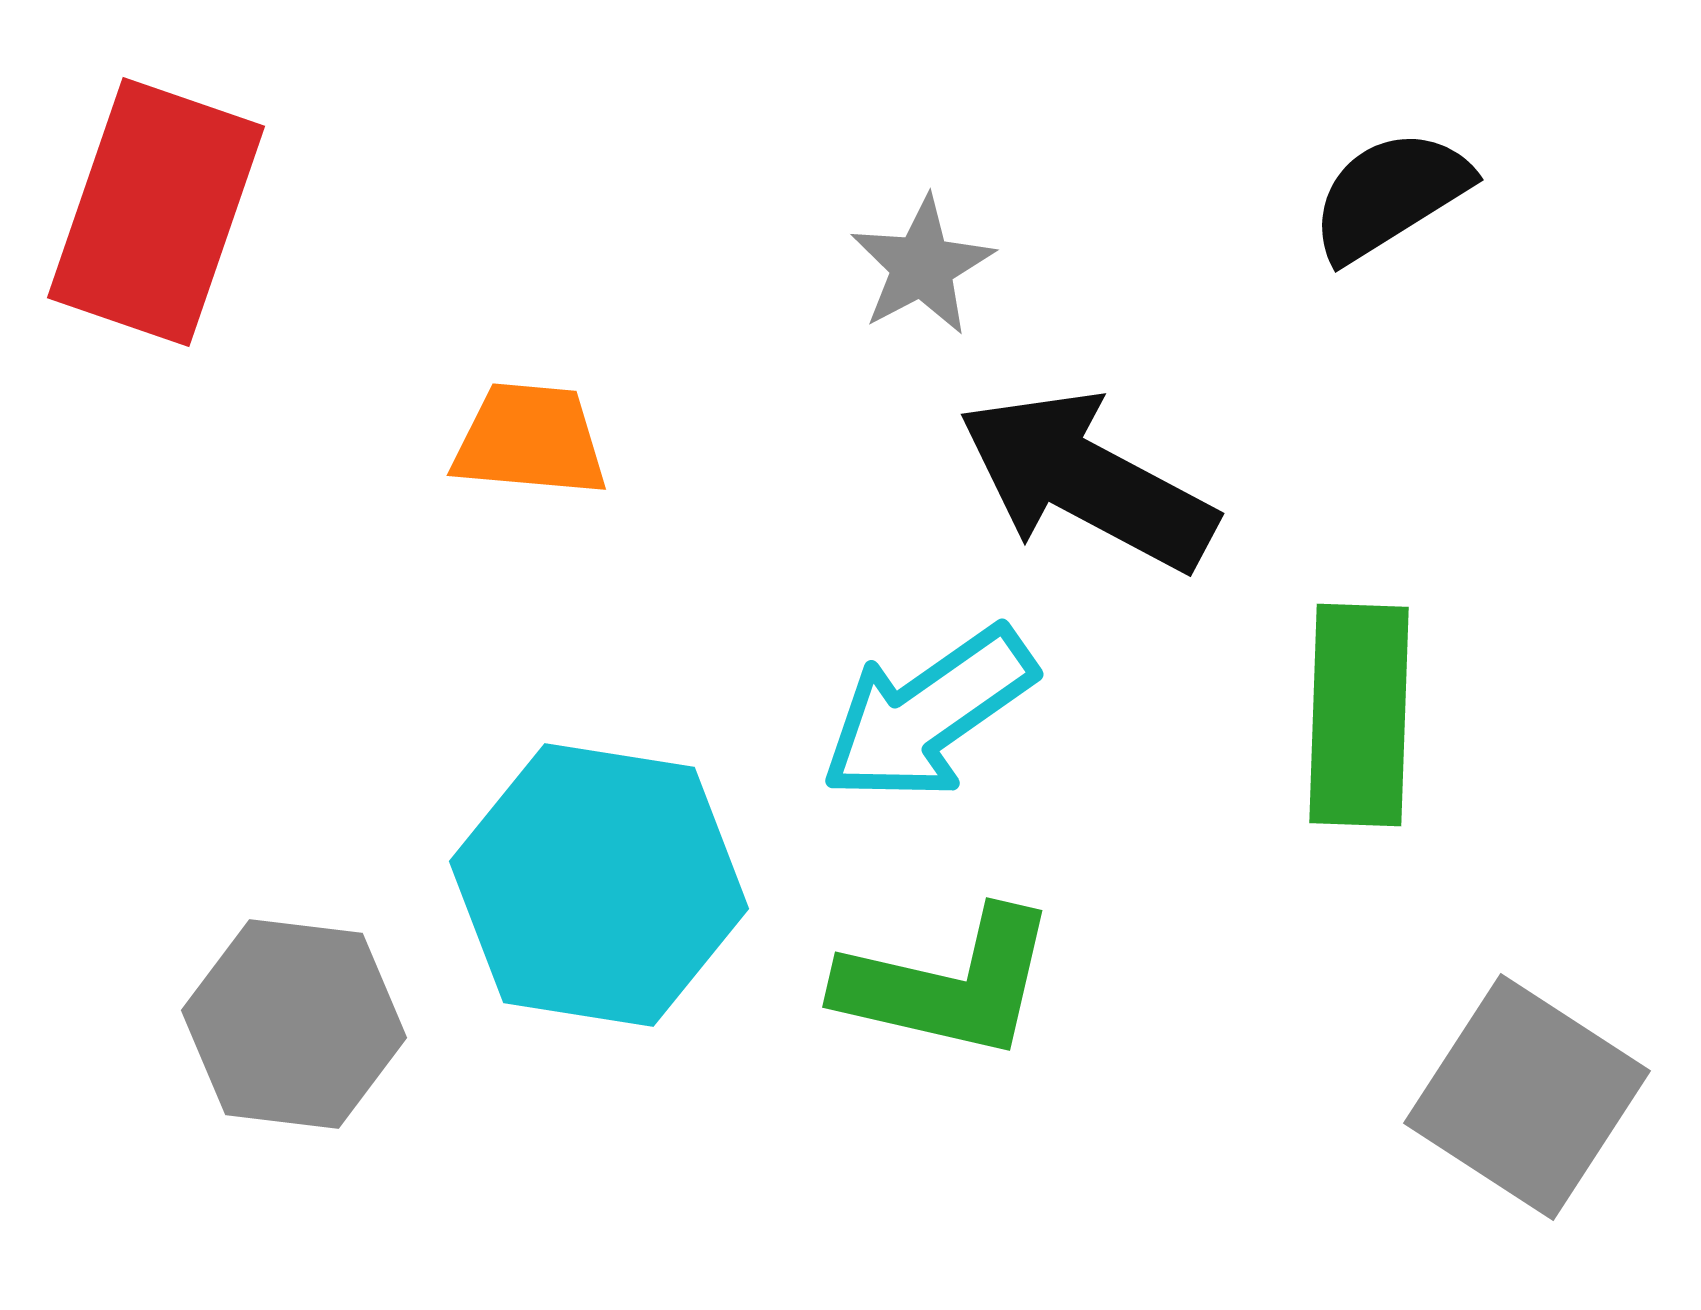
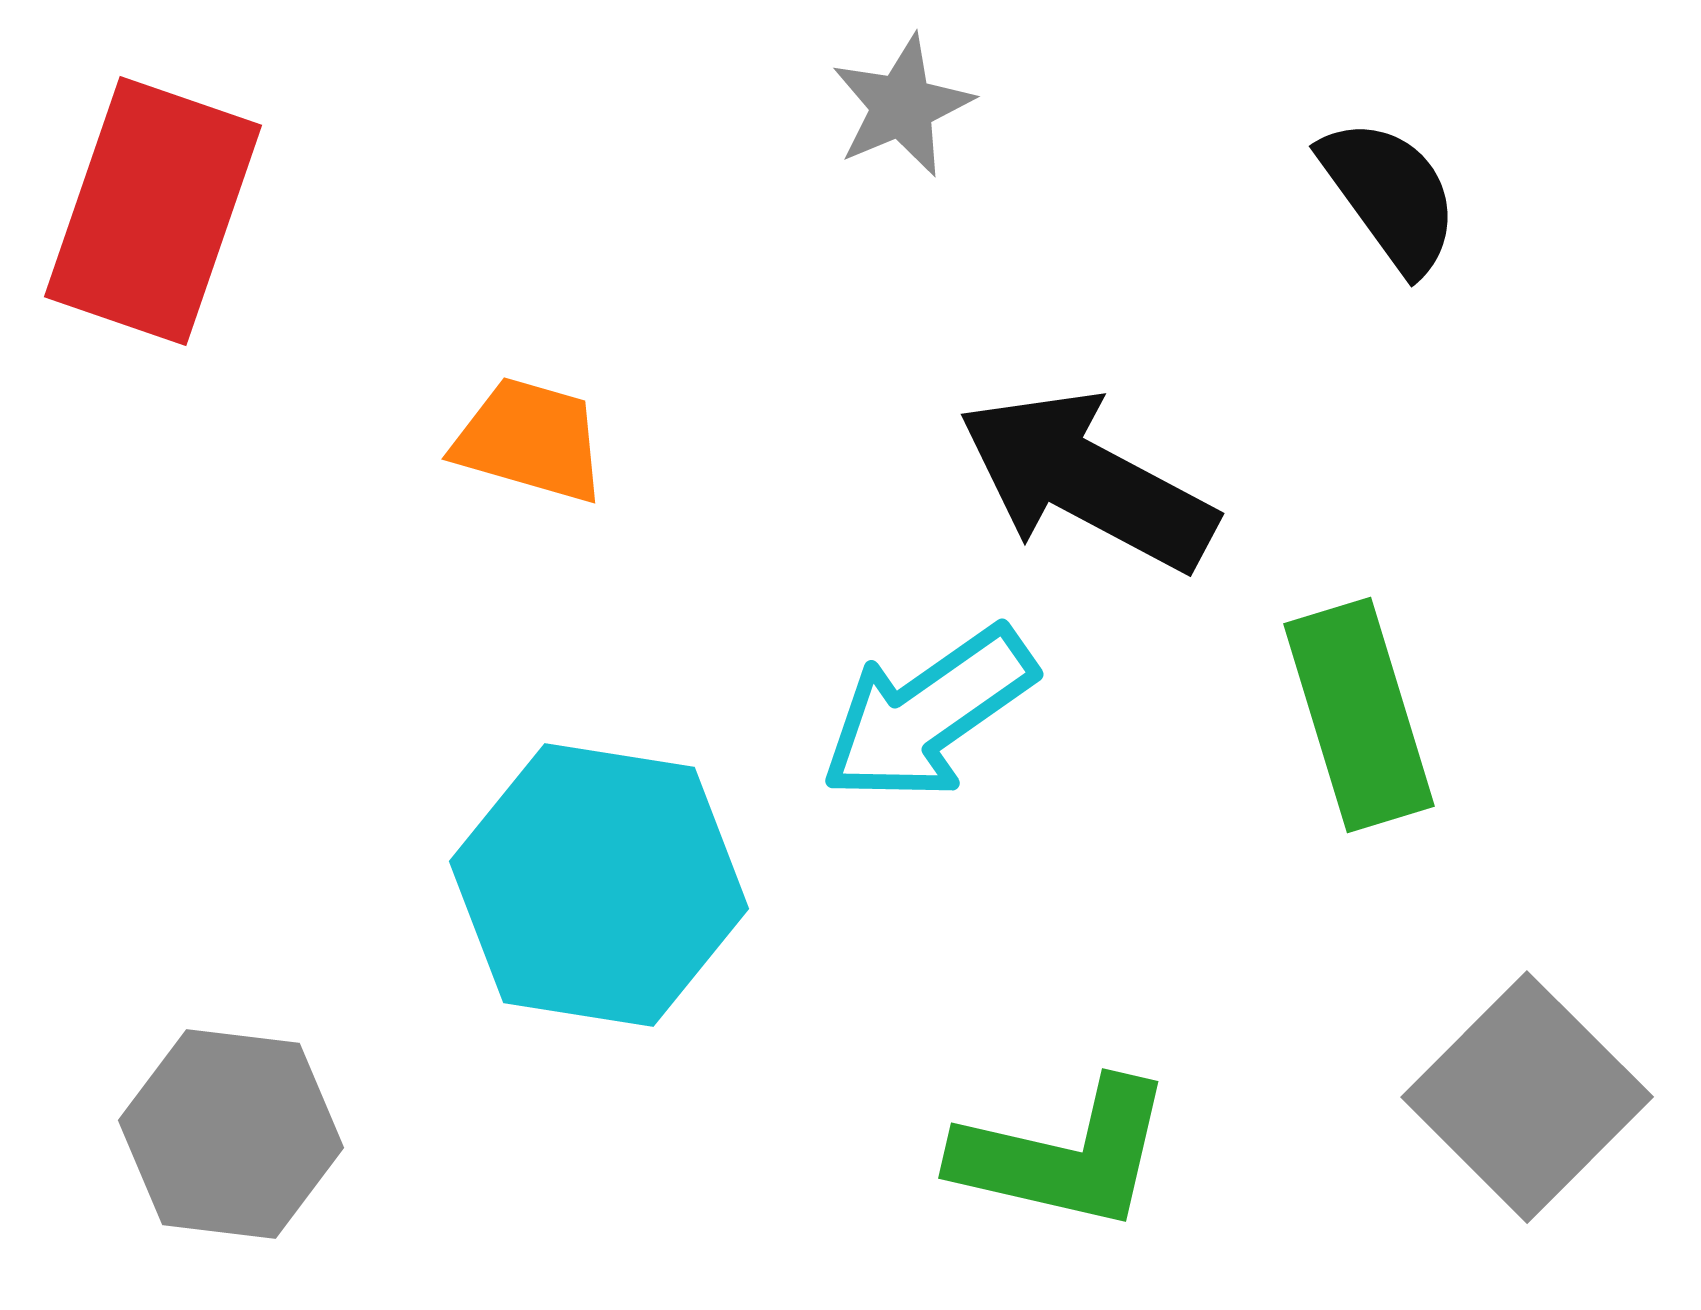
black semicircle: rotated 86 degrees clockwise
red rectangle: moved 3 px left, 1 px up
gray star: moved 20 px left, 160 px up; rotated 5 degrees clockwise
orange trapezoid: rotated 11 degrees clockwise
green rectangle: rotated 19 degrees counterclockwise
green L-shape: moved 116 px right, 171 px down
gray hexagon: moved 63 px left, 110 px down
gray square: rotated 12 degrees clockwise
